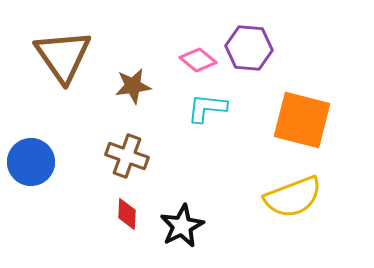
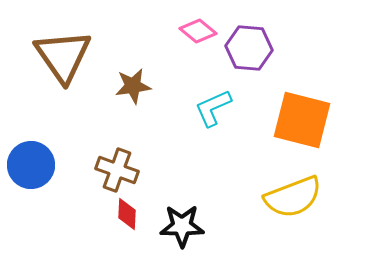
pink diamond: moved 29 px up
cyan L-shape: moved 6 px right; rotated 30 degrees counterclockwise
brown cross: moved 10 px left, 14 px down
blue circle: moved 3 px down
black star: rotated 27 degrees clockwise
